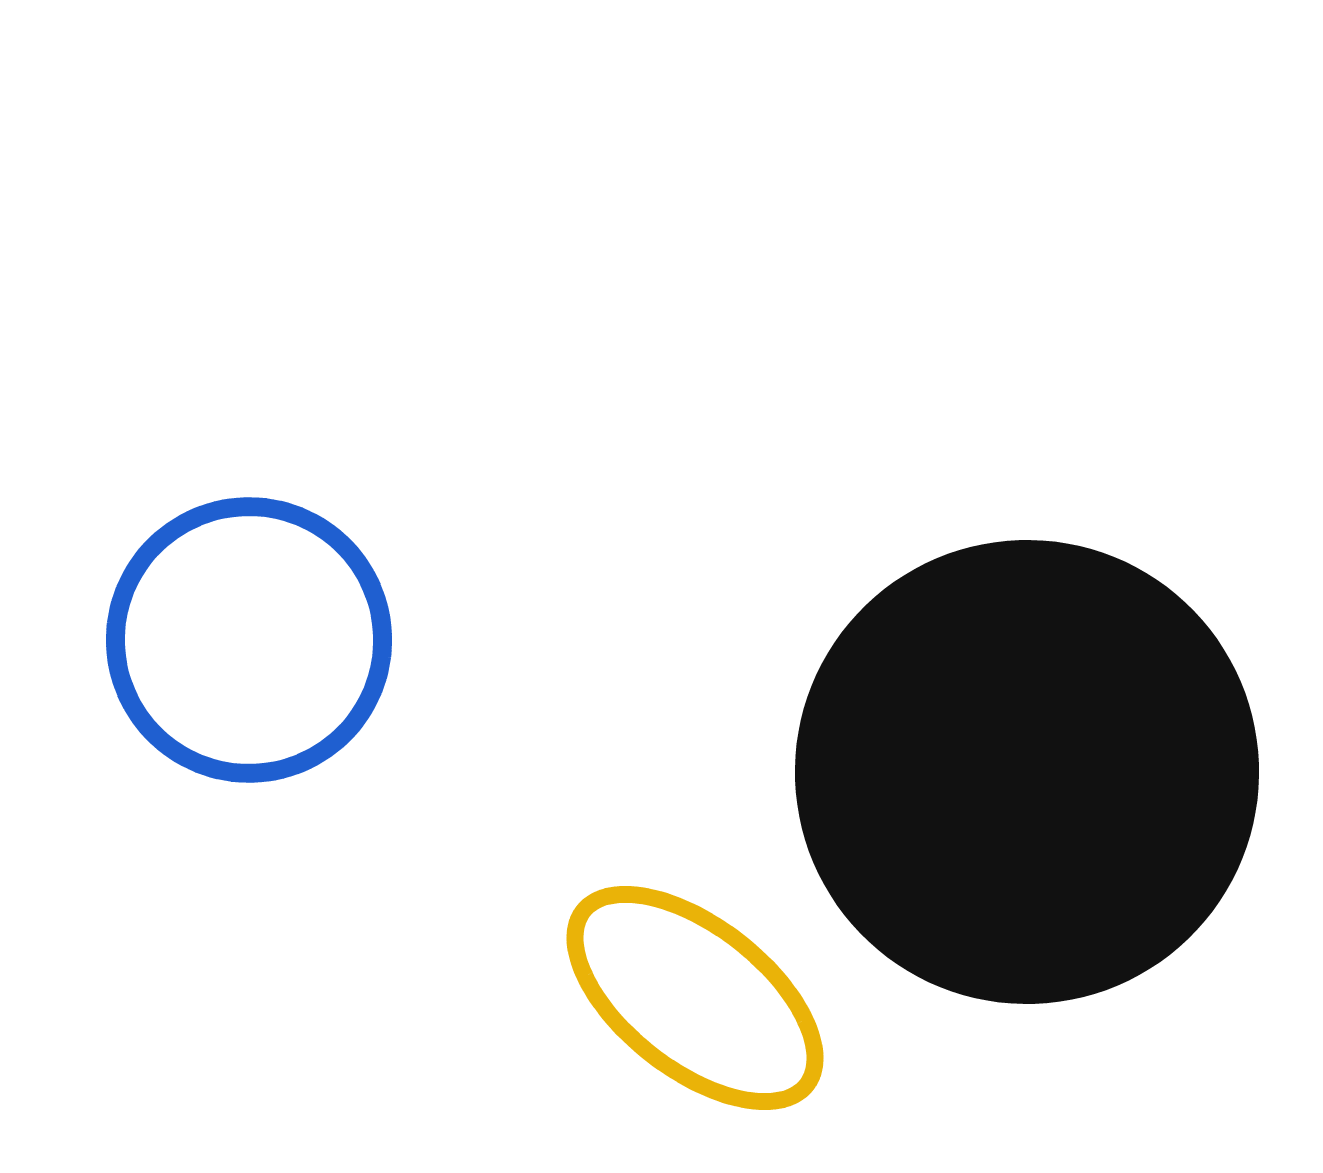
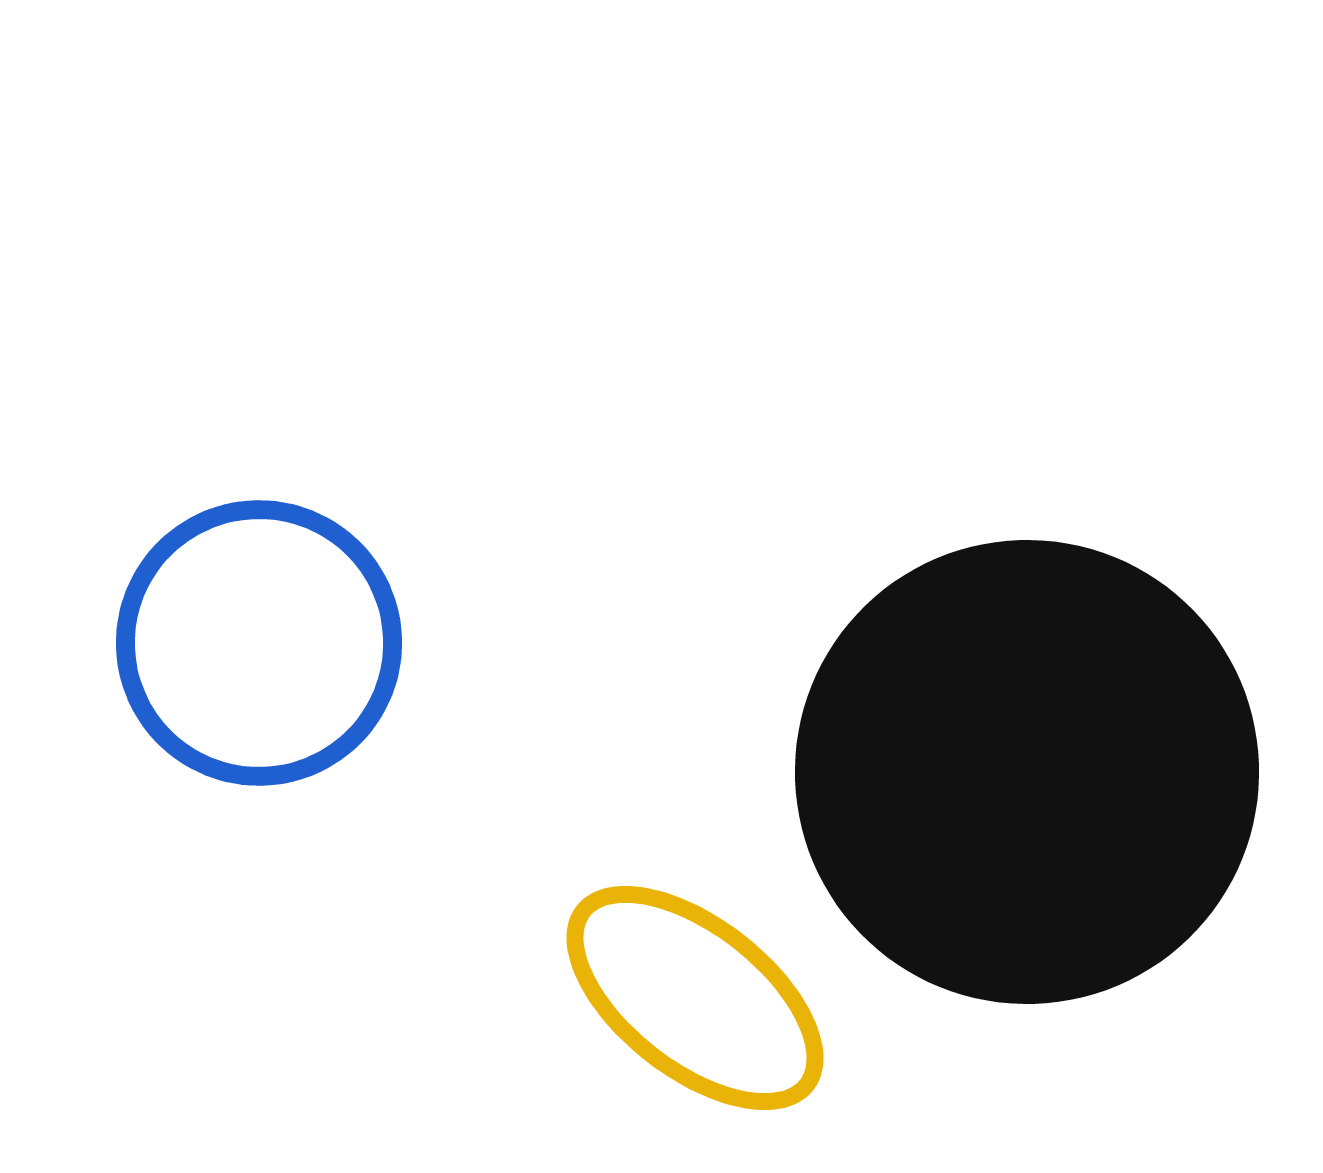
blue circle: moved 10 px right, 3 px down
